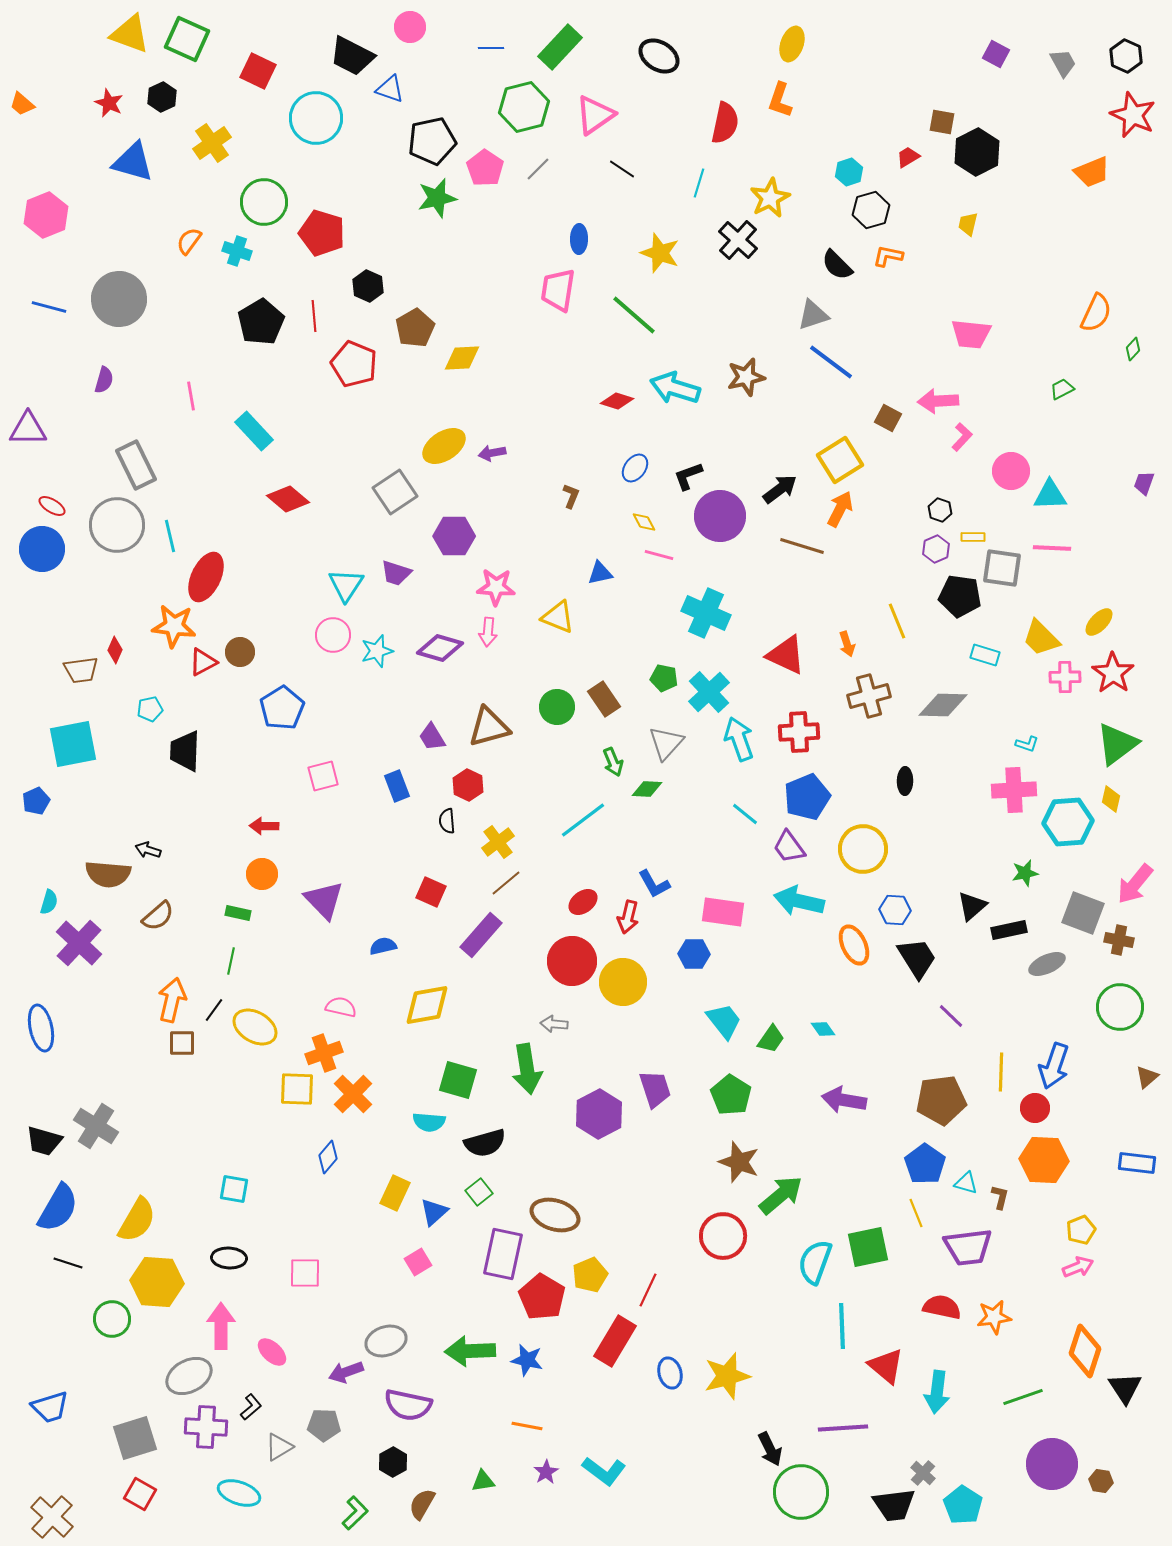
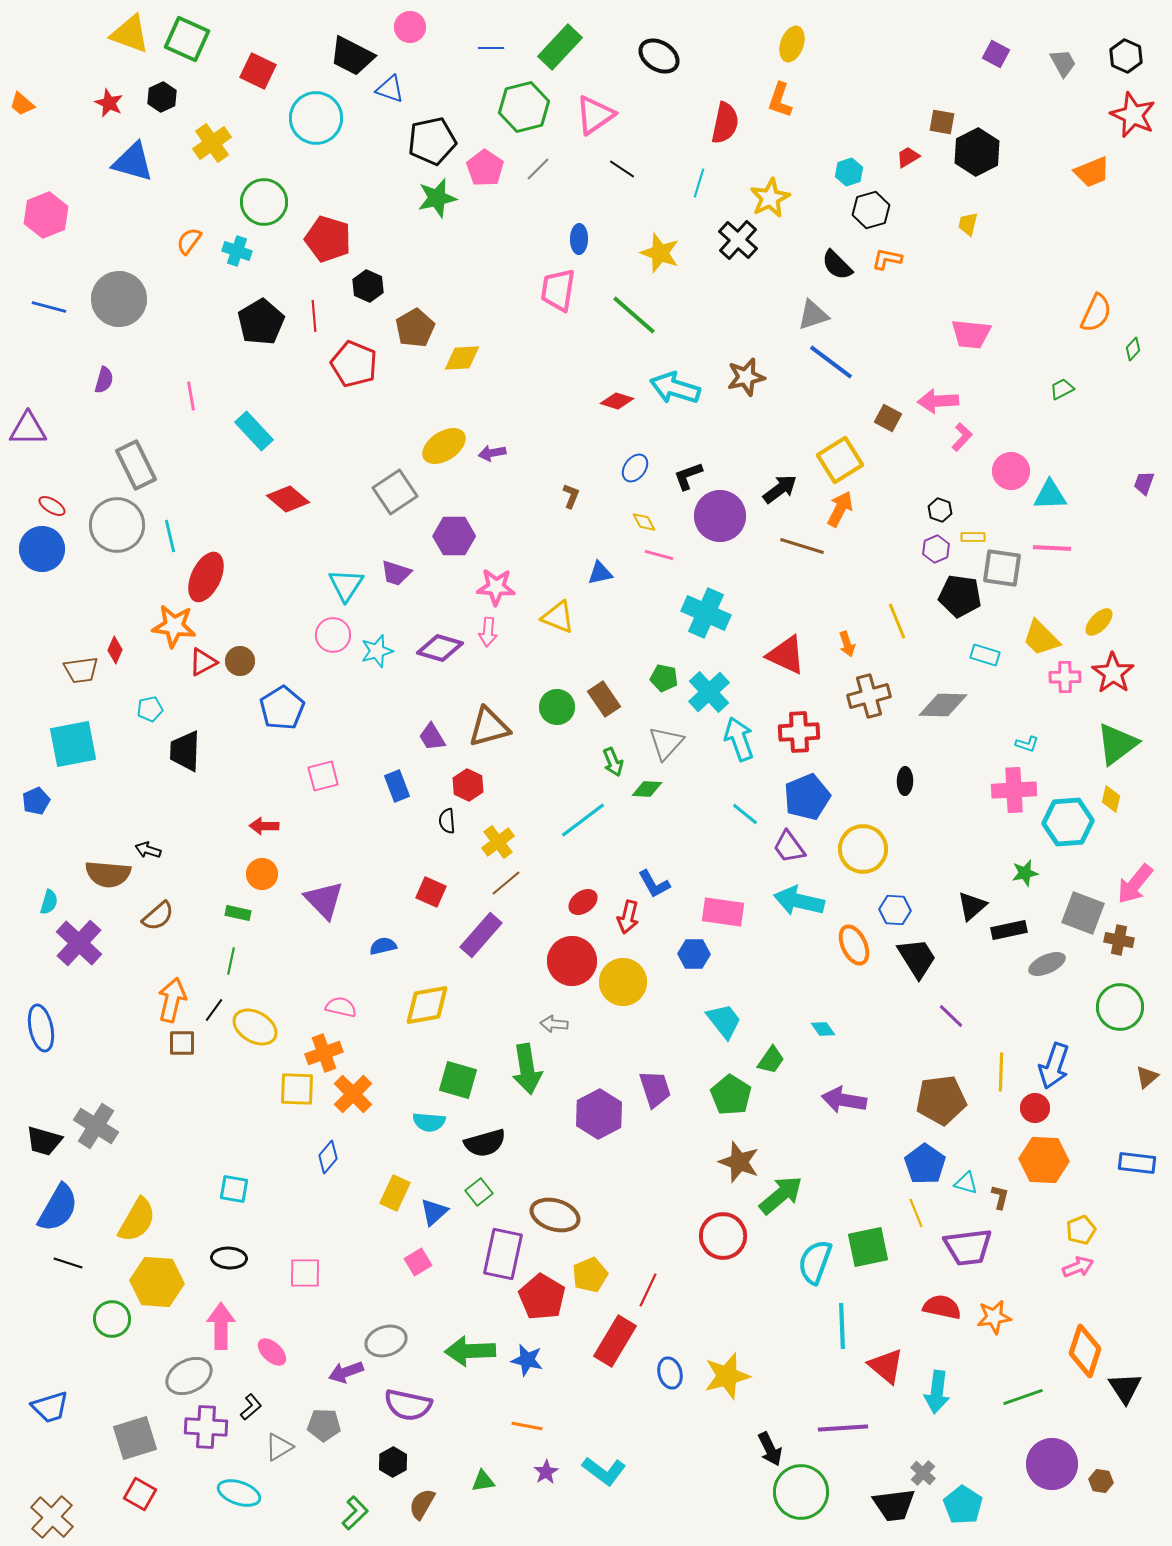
red pentagon at (322, 233): moved 6 px right, 6 px down
orange L-shape at (888, 256): moved 1 px left, 3 px down
brown circle at (240, 652): moved 9 px down
green trapezoid at (771, 1039): moved 21 px down
